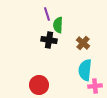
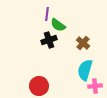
purple line: rotated 24 degrees clockwise
green semicircle: rotated 56 degrees counterclockwise
black cross: rotated 28 degrees counterclockwise
cyan semicircle: rotated 10 degrees clockwise
red circle: moved 1 px down
